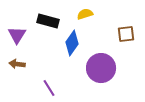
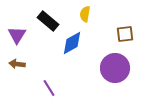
yellow semicircle: rotated 63 degrees counterclockwise
black rectangle: rotated 25 degrees clockwise
brown square: moved 1 px left
blue diamond: rotated 25 degrees clockwise
purple circle: moved 14 px right
